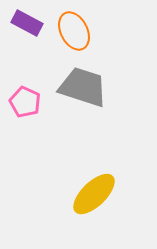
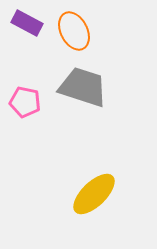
pink pentagon: rotated 12 degrees counterclockwise
